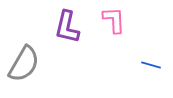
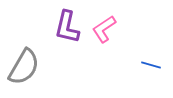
pink L-shape: moved 10 px left, 9 px down; rotated 120 degrees counterclockwise
gray semicircle: moved 3 px down
